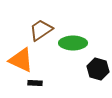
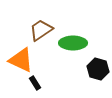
black rectangle: rotated 56 degrees clockwise
